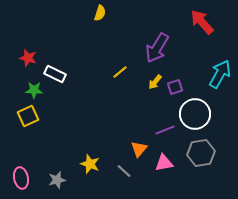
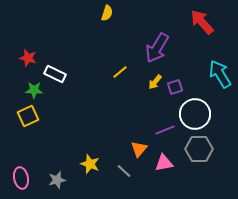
yellow semicircle: moved 7 px right
cyan arrow: rotated 60 degrees counterclockwise
gray hexagon: moved 2 px left, 4 px up; rotated 8 degrees clockwise
